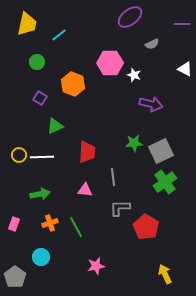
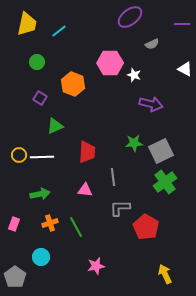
cyan line: moved 4 px up
